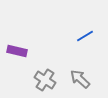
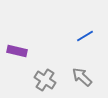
gray arrow: moved 2 px right, 2 px up
